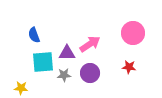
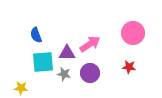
blue semicircle: moved 2 px right
gray star: moved 1 px up; rotated 16 degrees clockwise
